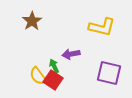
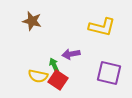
brown star: rotated 24 degrees counterclockwise
green arrow: moved 1 px up
yellow semicircle: rotated 42 degrees counterclockwise
red square: moved 5 px right
